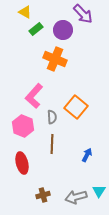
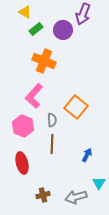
purple arrow: rotated 65 degrees clockwise
orange cross: moved 11 px left, 2 px down
gray semicircle: moved 3 px down
cyan triangle: moved 8 px up
